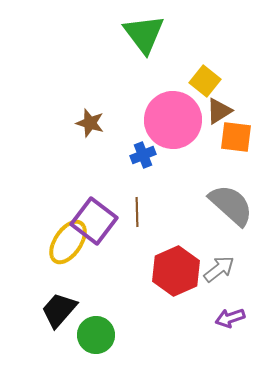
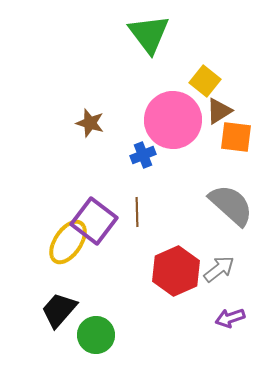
green triangle: moved 5 px right
